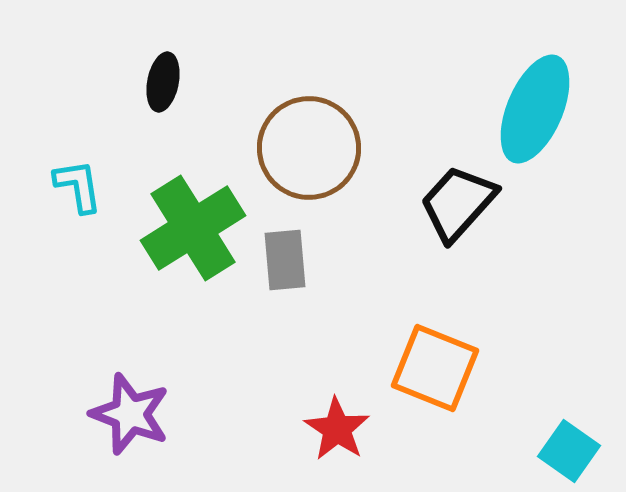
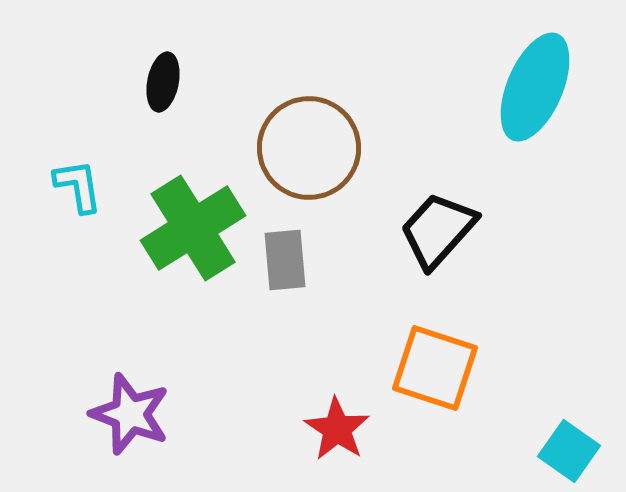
cyan ellipse: moved 22 px up
black trapezoid: moved 20 px left, 27 px down
orange square: rotated 4 degrees counterclockwise
